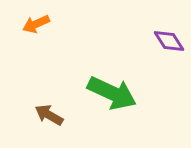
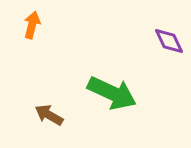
orange arrow: moved 4 px left, 1 px down; rotated 128 degrees clockwise
purple diamond: rotated 8 degrees clockwise
